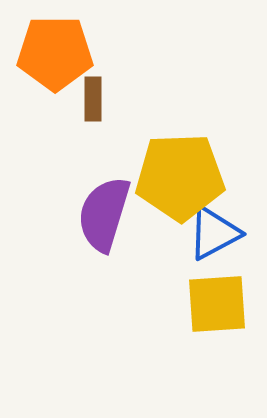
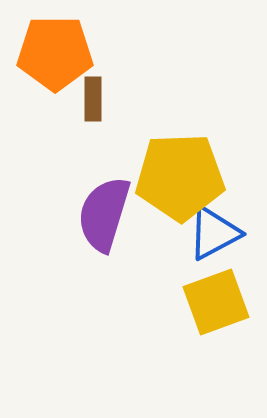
yellow square: moved 1 px left, 2 px up; rotated 16 degrees counterclockwise
